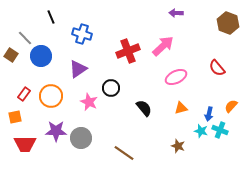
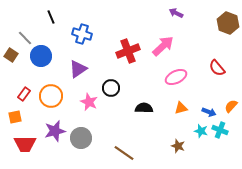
purple arrow: rotated 24 degrees clockwise
black semicircle: rotated 48 degrees counterclockwise
blue arrow: moved 2 px up; rotated 80 degrees counterclockwise
purple star: moved 1 px left; rotated 15 degrees counterclockwise
